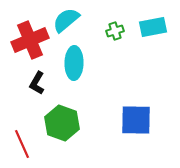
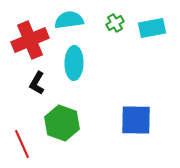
cyan semicircle: moved 3 px right; rotated 32 degrees clockwise
cyan rectangle: moved 1 px left, 1 px down
green cross: moved 8 px up; rotated 12 degrees counterclockwise
